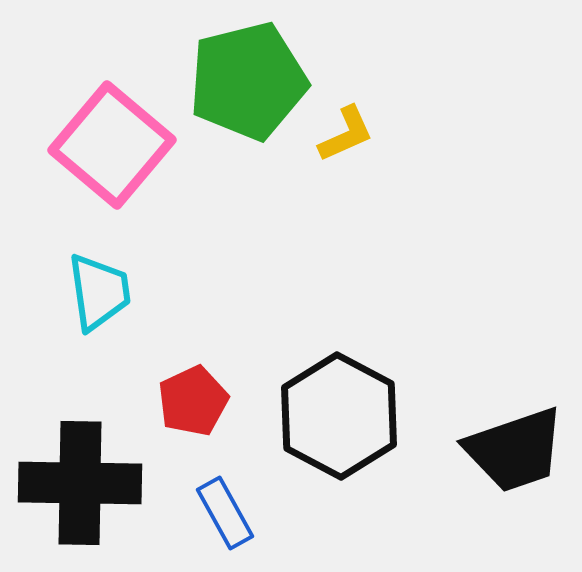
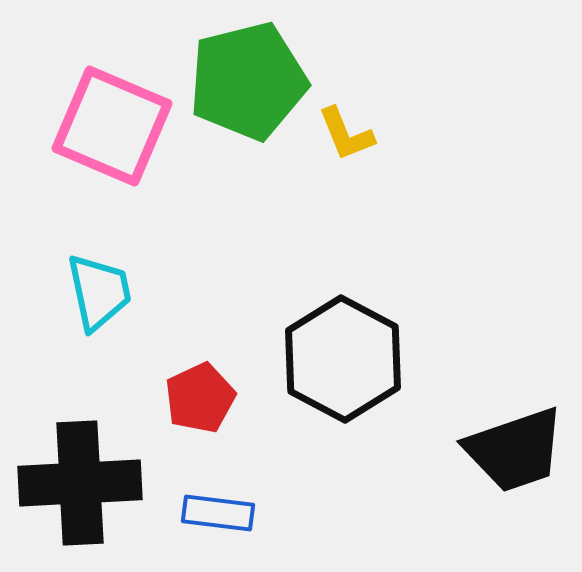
yellow L-shape: rotated 92 degrees clockwise
pink square: moved 19 px up; rotated 17 degrees counterclockwise
cyan trapezoid: rotated 4 degrees counterclockwise
red pentagon: moved 7 px right, 3 px up
black hexagon: moved 4 px right, 57 px up
black cross: rotated 4 degrees counterclockwise
blue rectangle: moved 7 px left; rotated 54 degrees counterclockwise
